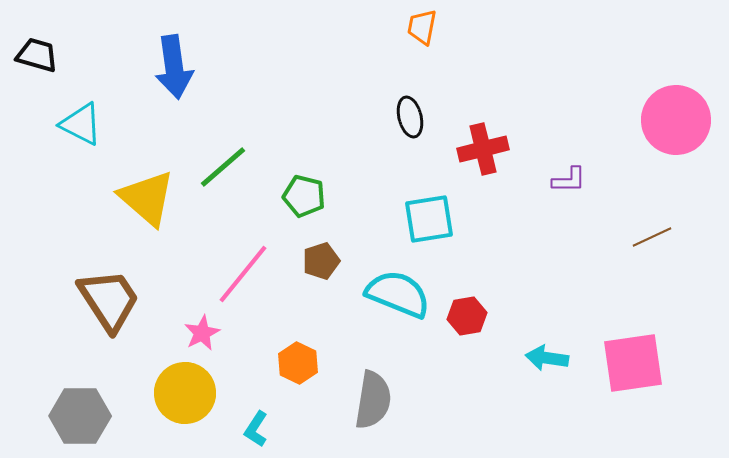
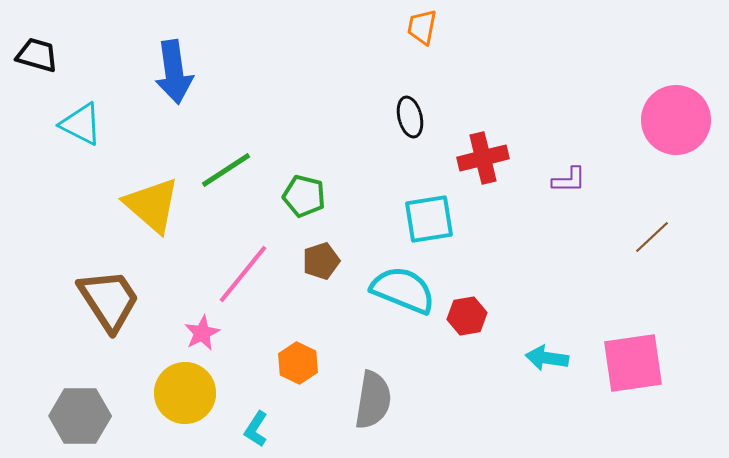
blue arrow: moved 5 px down
red cross: moved 9 px down
green line: moved 3 px right, 3 px down; rotated 8 degrees clockwise
yellow triangle: moved 5 px right, 7 px down
brown line: rotated 18 degrees counterclockwise
cyan semicircle: moved 5 px right, 4 px up
